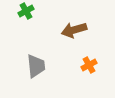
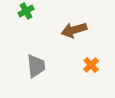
orange cross: moved 2 px right; rotated 14 degrees counterclockwise
